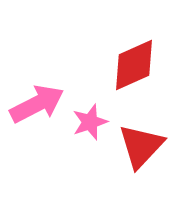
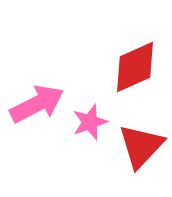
red diamond: moved 1 px right, 2 px down
